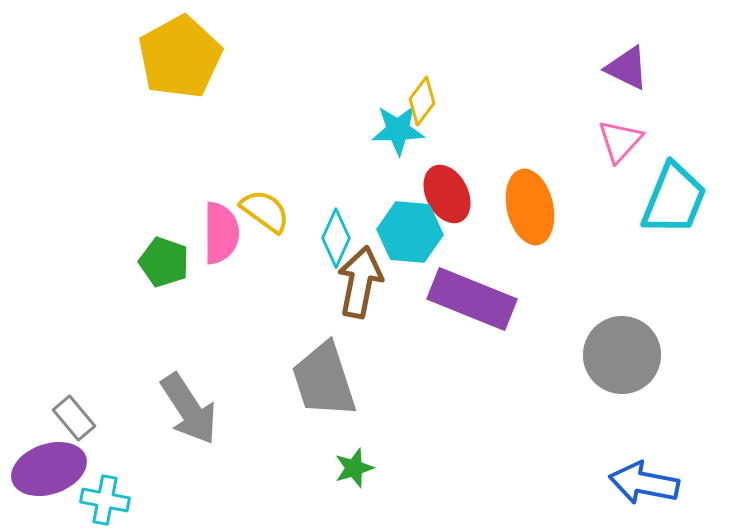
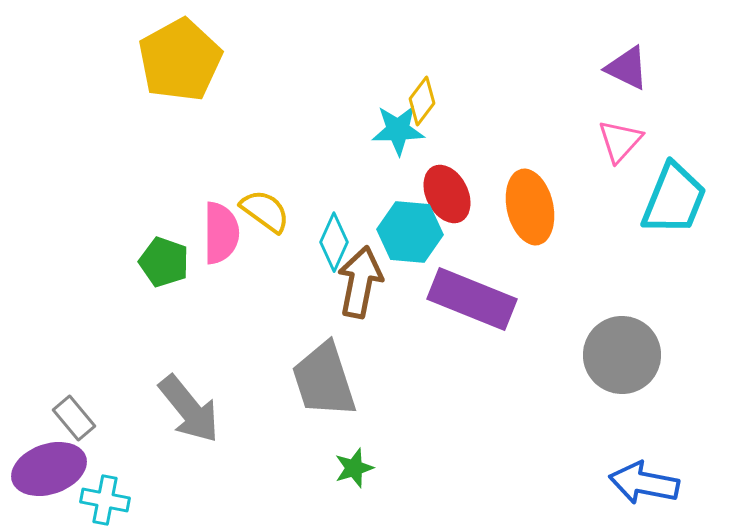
yellow pentagon: moved 3 px down
cyan diamond: moved 2 px left, 4 px down
gray arrow: rotated 6 degrees counterclockwise
